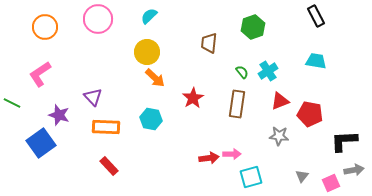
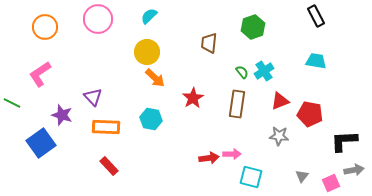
cyan cross: moved 4 px left
purple star: moved 3 px right
cyan square: rotated 30 degrees clockwise
